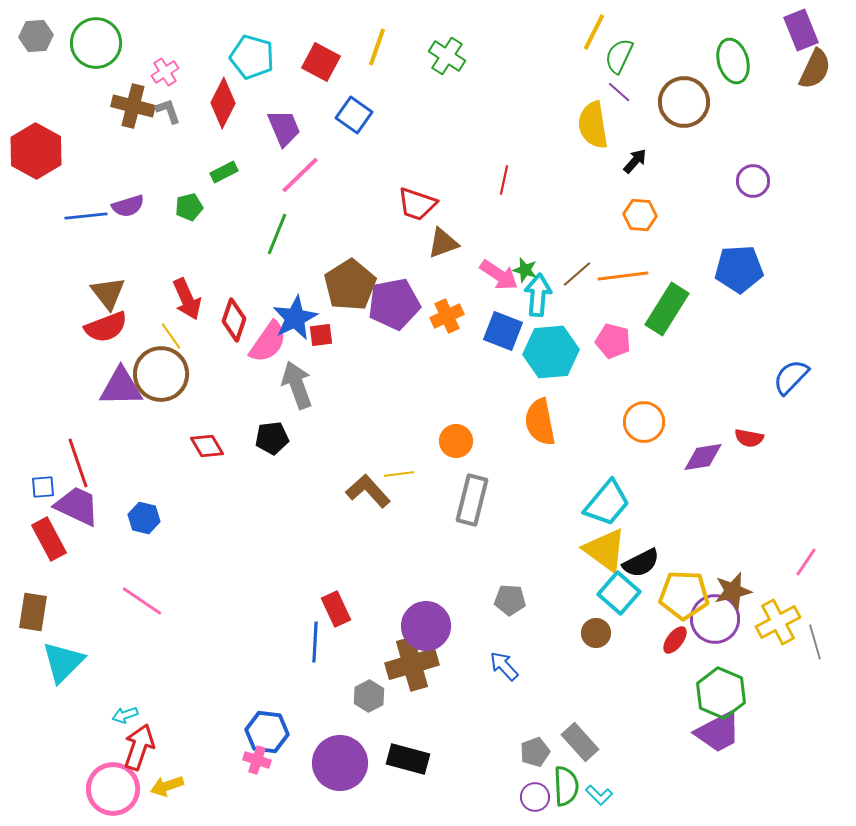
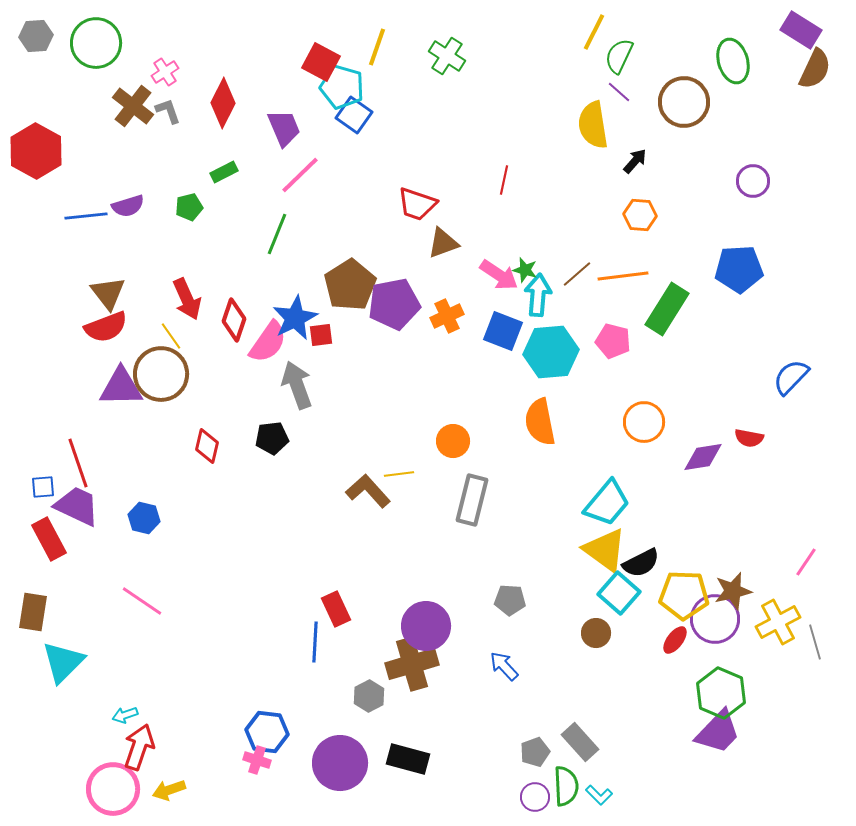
purple rectangle at (801, 30): rotated 36 degrees counterclockwise
cyan pentagon at (252, 57): moved 90 px right, 30 px down
brown cross at (133, 106): rotated 24 degrees clockwise
orange circle at (456, 441): moved 3 px left
red diamond at (207, 446): rotated 44 degrees clockwise
purple trapezoid at (718, 732): rotated 18 degrees counterclockwise
yellow arrow at (167, 786): moved 2 px right, 4 px down
